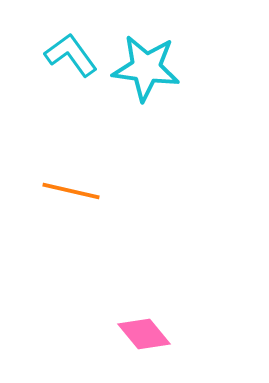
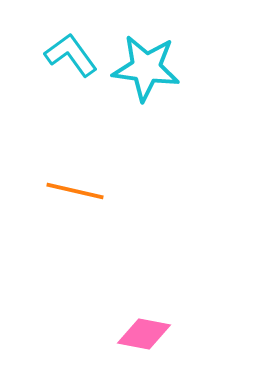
orange line: moved 4 px right
pink diamond: rotated 40 degrees counterclockwise
